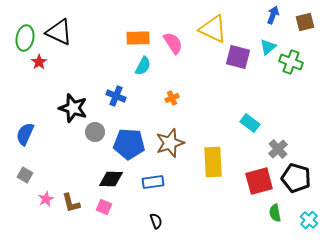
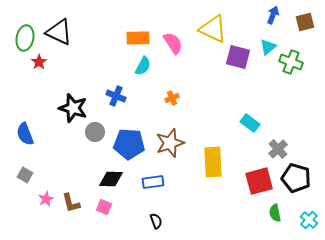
blue semicircle: rotated 45 degrees counterclockwise
